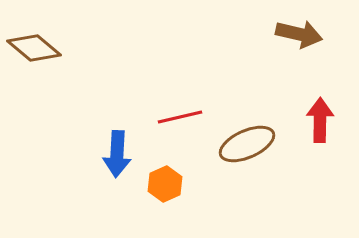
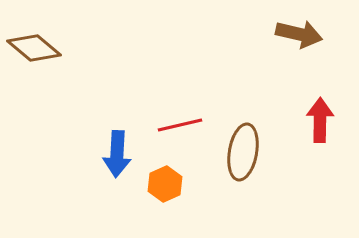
red line: moved 8 px down
brown ellipse: moved 4 px left, 8 px down; rotated 56 degrees counterclockwise
